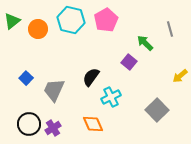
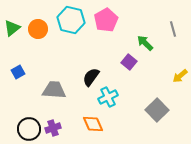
green triangle: moved 7 px down
gray line: moved 3 px right
blue square: moved 8 px left, 6 px up; rotated 16 degrees clockwise
gray trapezoid: rotated 70 degrees clockwise
cyan cross: moved 3 px left
black circle: moved 5 px down
purple cross: rotated 14 degrees clockwise
